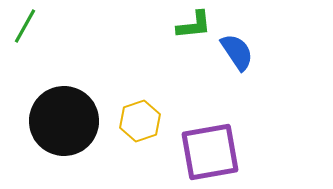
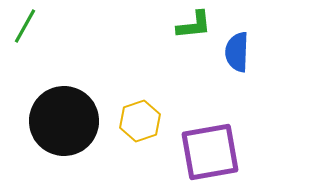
blue semicircle: rotated 144 degrees counterclockwise
